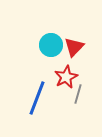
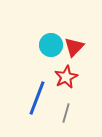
gray line: moved 12 px left, 19 px down
